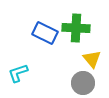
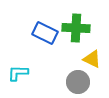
yellow triangle: rotated 24 degrees counterclockwise
cyan L-shape: rotated 20 degrees clockwise
gray circle: moved 5 px left, 1 px up
